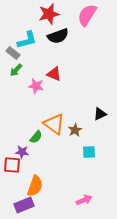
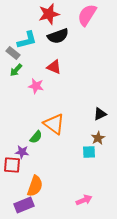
red triangle: moved 7 px up
brown star: moved 23 px right, 8 px down
